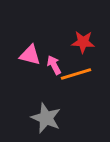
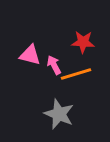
gray star: moved 13 px right, 4 px up
